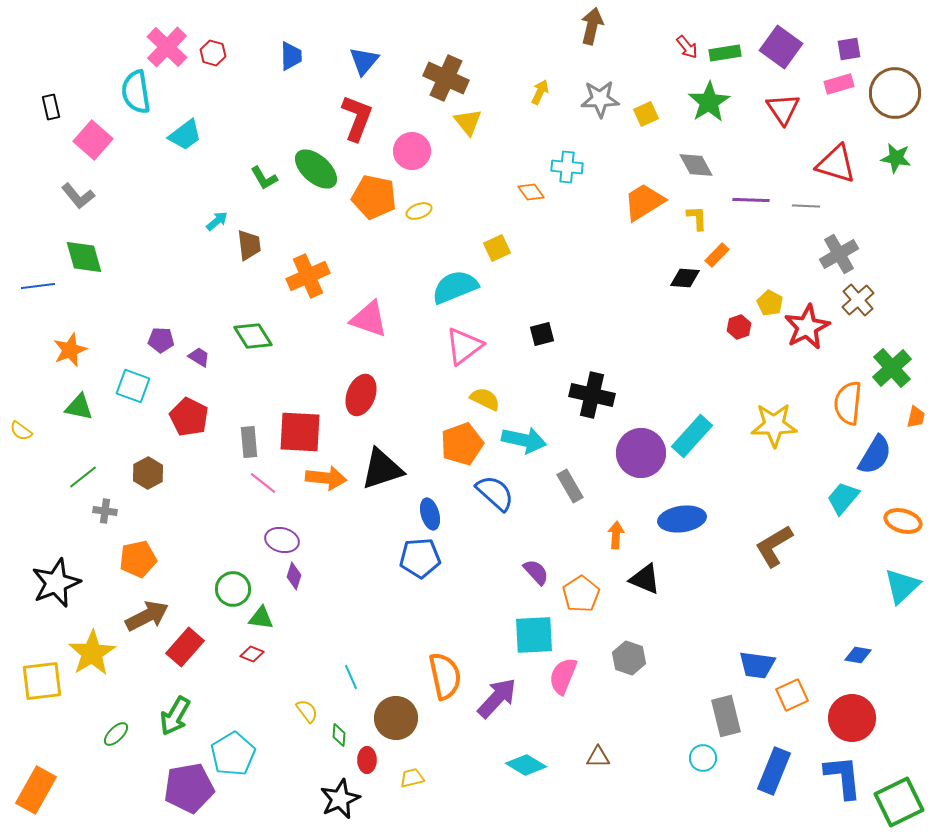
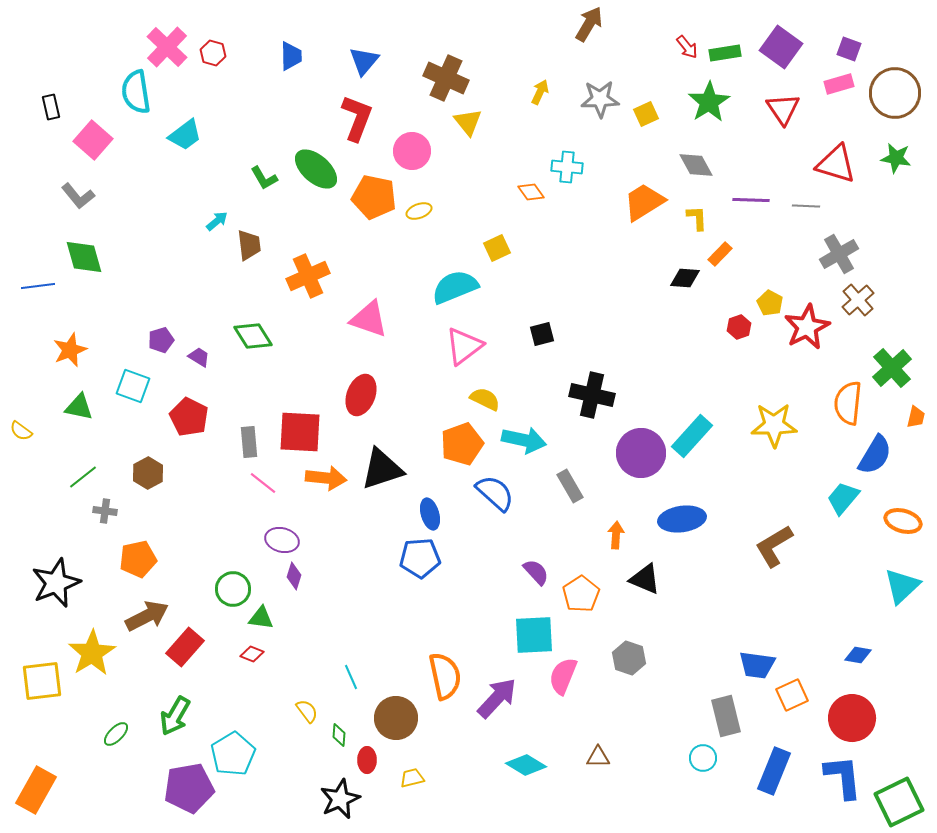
brown arrow at (592, 26): moved 3 px left, 2 px up; rotated 18 degrees clockwise
purple square at (849, 49): rotated 30 degrees clockwise
orange rectangle at (717, 255): moved 3 px right, 1 px up
purple pentagon at (161, 340): rotated 20 degrees counterclockwise
